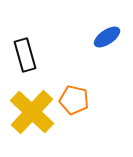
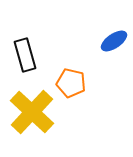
blue ellipse: moved 7 px right, 4 px down
orange pentagon: moved 3 px left, 17 px up
